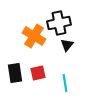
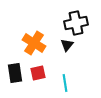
black cross: moved 17 px right
orange cross: moved 7 px down
